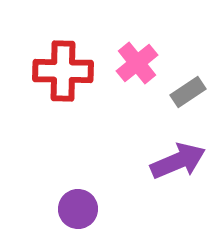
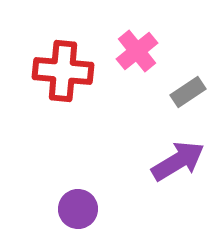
pink cross: moved 12 px up
red cross: rotated 4 degrees clockwise
purple arrow: rotated 8 degrees counterclockwise
